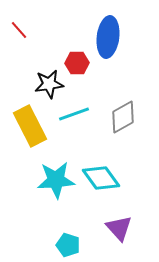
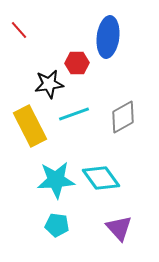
cyan pentagon: moved 11 px left, 20 px up; rotated 10 degrees counterclockwise
